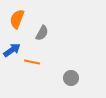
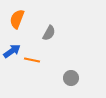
gray semicircle: moved 7 px right
blue arrow: moved 1 px down
orange line: moved 2 px up
